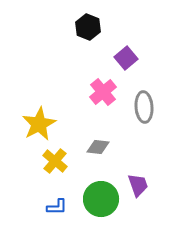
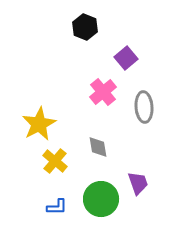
black hexagon: moved 3 px left
gray diamond: rotated 75 degrees clockwise
purple trapezoid: moved 2 px up
